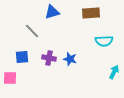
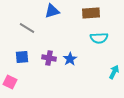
blue triangle: moved 1 px up
gray line: moved 5 px left, 3 px up; rotated 14 degrees counterclockwise
cyan semicircle: moved 5 px left, 3 px up
blue star: rotated 24 degrees clockwise
pink square: moved 4 px down; rotated 24 degrees clockwise
